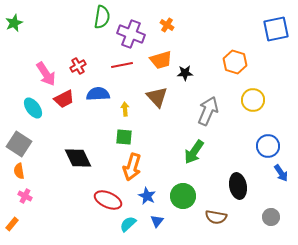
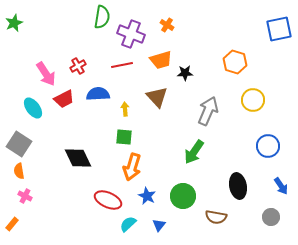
blue square: moved 3 px right
blue arrow: moved 13 px down
blue triangle: moved 2 px right, 4 px down
